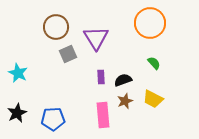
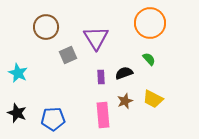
brown circle: moved 10 px left
gray square: moved 1 px down
green semicircle: moved 5 px left, 4 px up
black semicircle: moved 1 px right, 7 px up
black star: rotated 24 degrees counterclockwise
